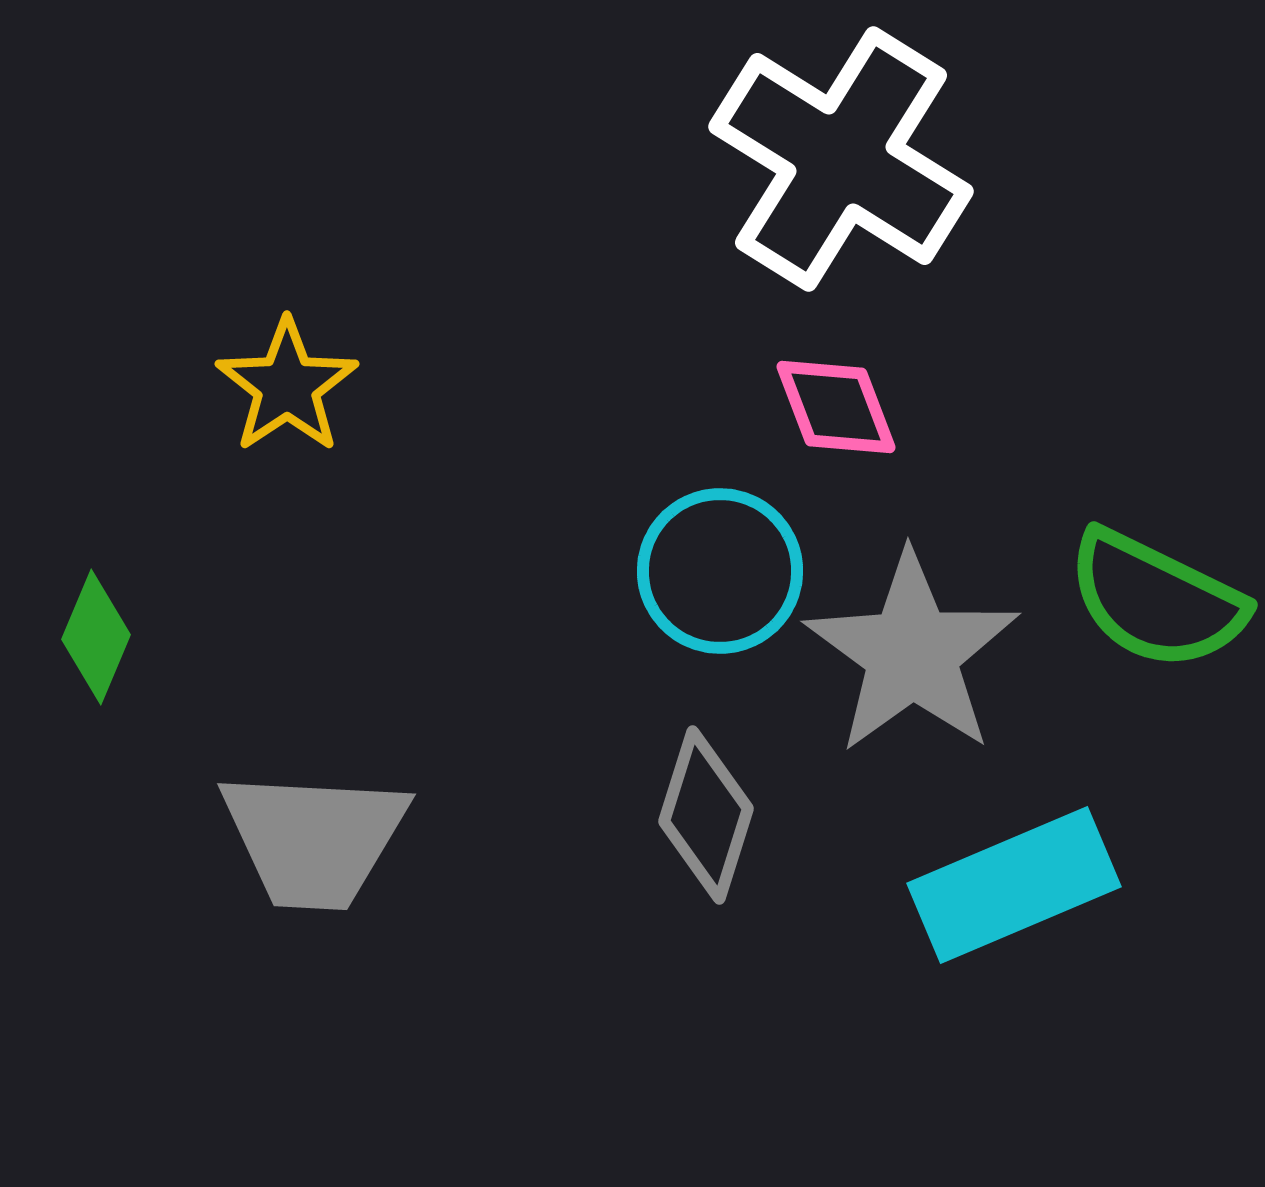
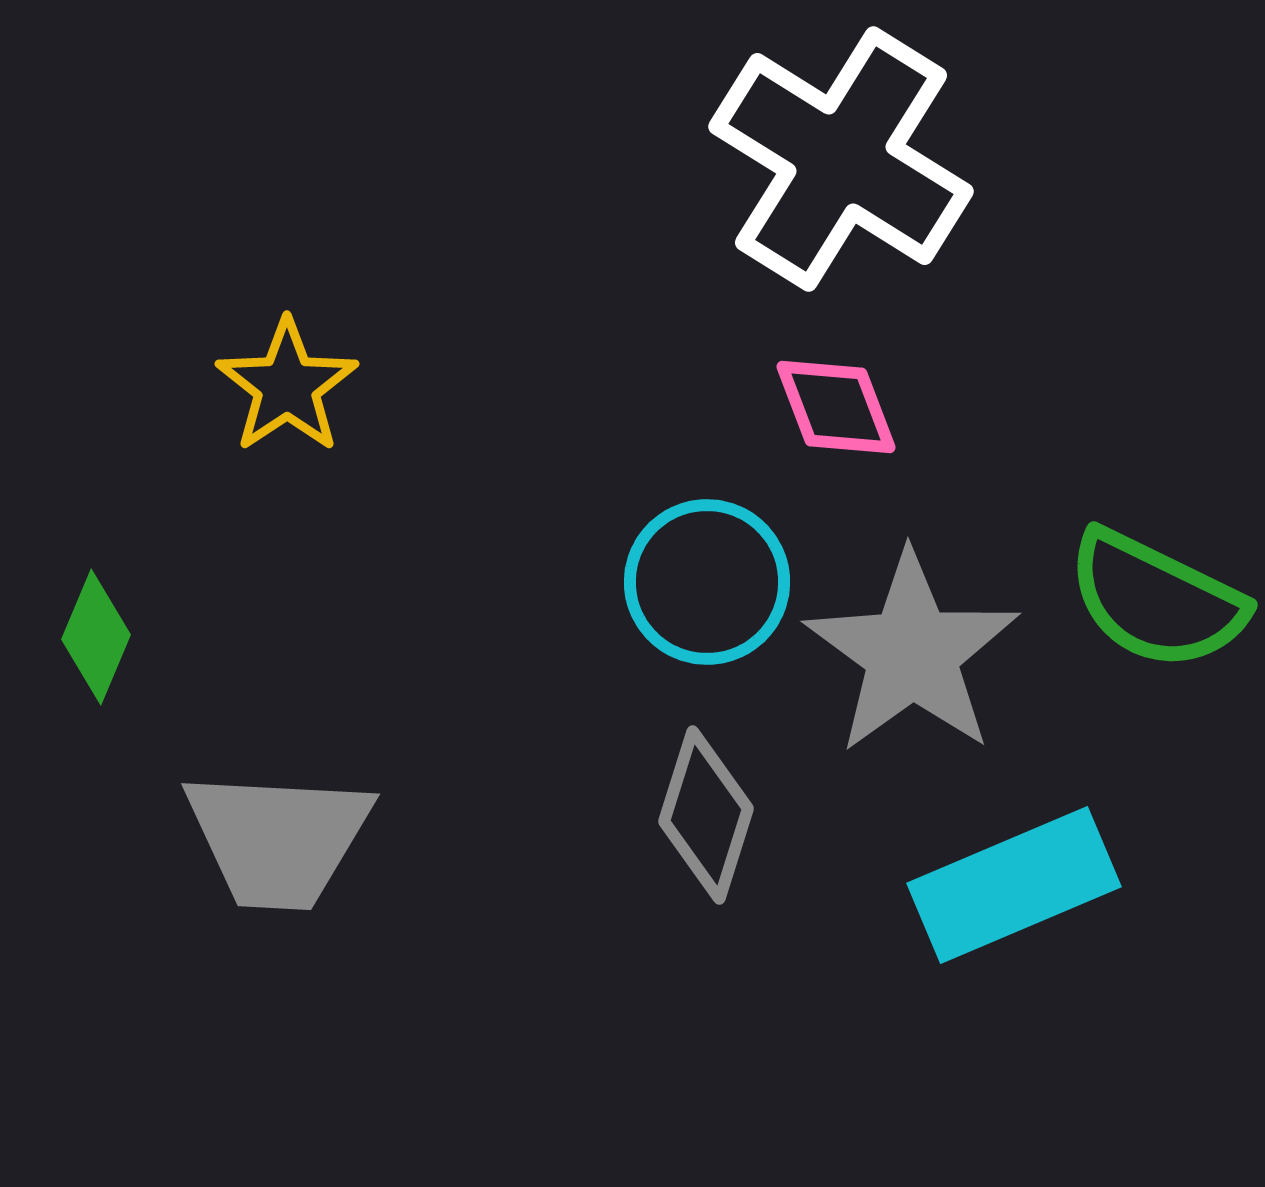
cyan circle: moved 13 px left, 11 px down
gray trapezoid: moved 36 px left
